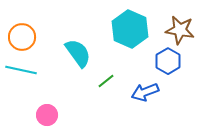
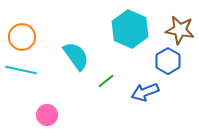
cyan semicircle: moved 2 px left, 3 px down
